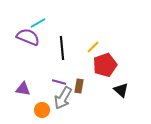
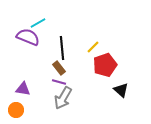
brown rectangle: moved 20 px left, 18 px up; rotated 48 degrees counterclockwise
orange circle: moved 26 px left
